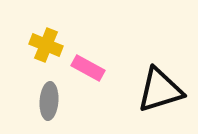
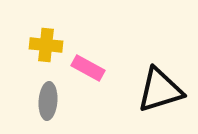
yellow cross: rotated 16 degrees counterclockwise
gray ellipse: moved 1 px left
